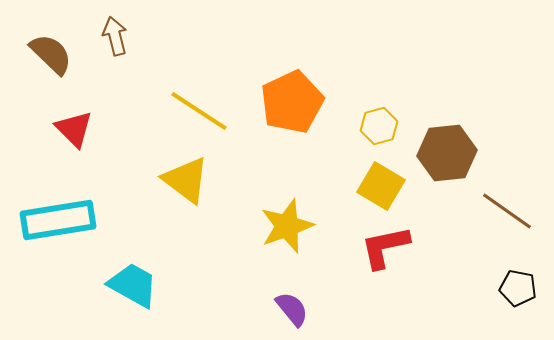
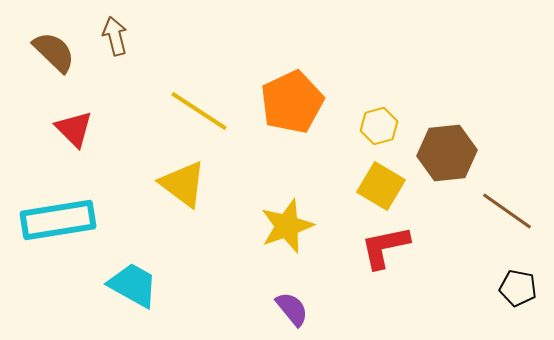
brown semicircle: moved 3 px right, 2 px up
yellow triangle: moved 3 px left, 4 px down
